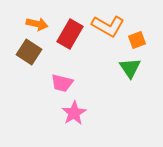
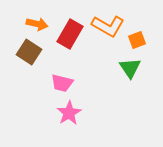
pink star: moved 5 px left
